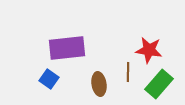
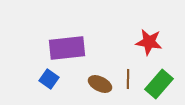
red star: moved 8 px up
brown line: moved 7 px down
brown ellipse: moved 1 px right; rotated 55 degrees counterclockwise
